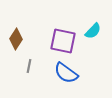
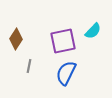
purple square: rotated 24 degrees counterclockwise
blue semicircle: rotated 80 degrees clockwise
